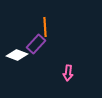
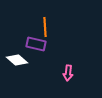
purple rectangle: rotated 60 degrees clockwise
white diamond: moved 5 px down; rotated 20 degrees clockwise
